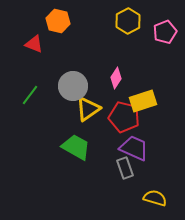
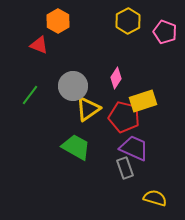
orange hexagon: rotated 15 degrees clockwise
pink pentagon: rotated 30 degrees counterclockwise
red triangle: moved 5 px right, 1 px down
